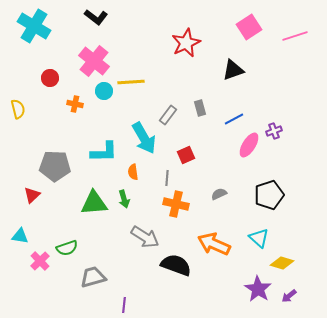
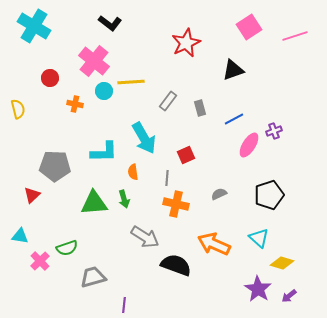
black L-shape at (96, 17): moved 14 px right, 6 px down
gray rectangle at (168, 115): moved 14 px up
